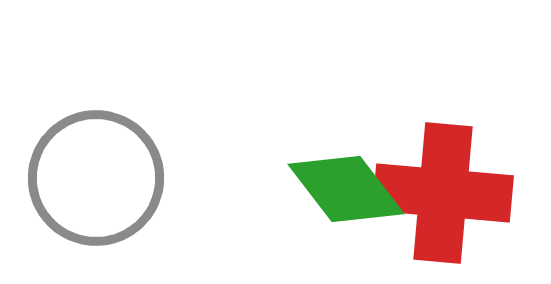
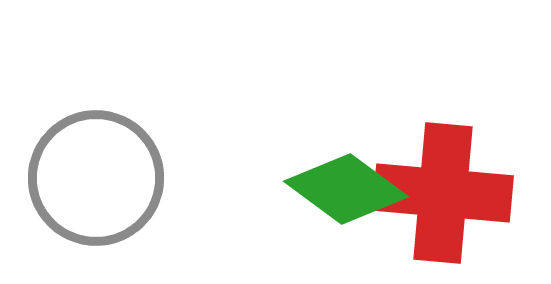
green diamond: rotated 16 degrees counterclockwise
